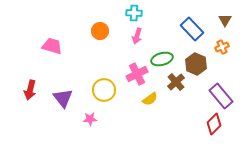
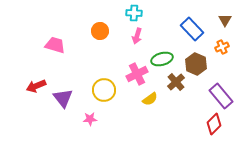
pink trapezoid: moved 3 px right, 1 px up
red arrow: moved 6 px right, 4 px up; rotated 54 degrees clockwise
